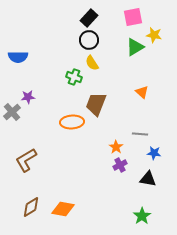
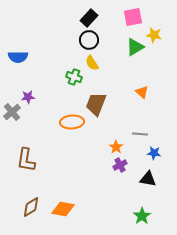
brown L-shape: rotated 50 degrees counterclockwise
